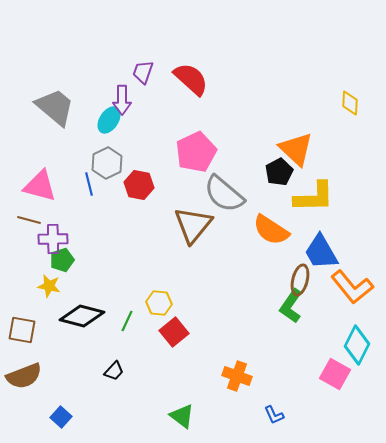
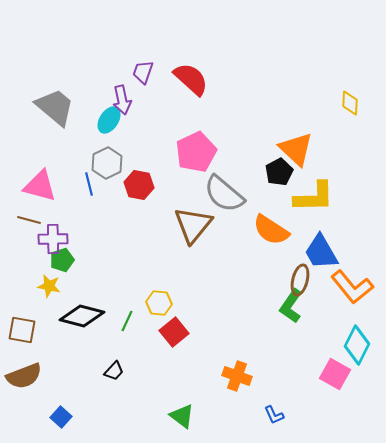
purple arrow: rotated 12 degrees counterclockwise
